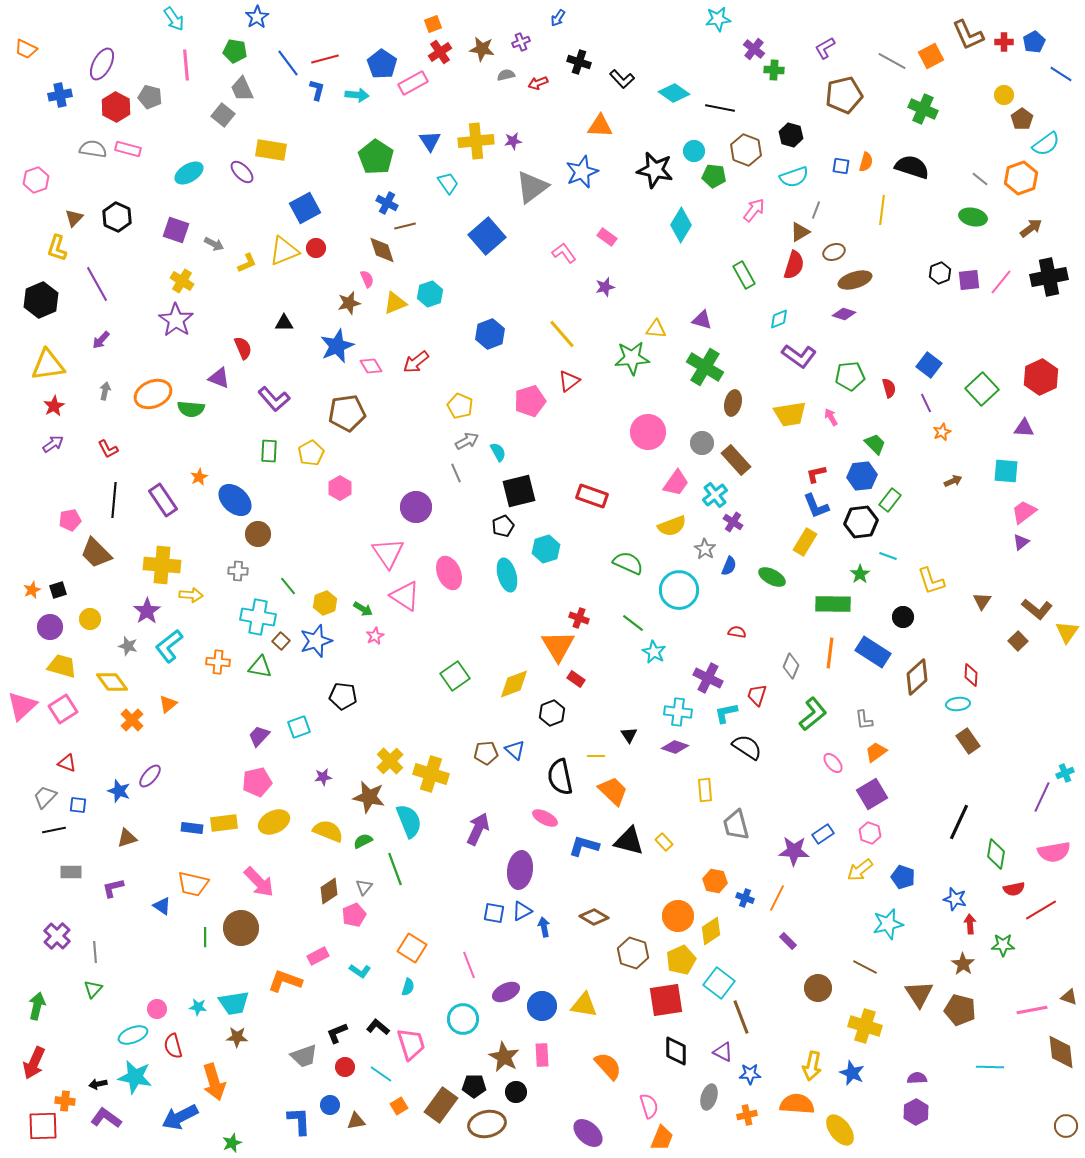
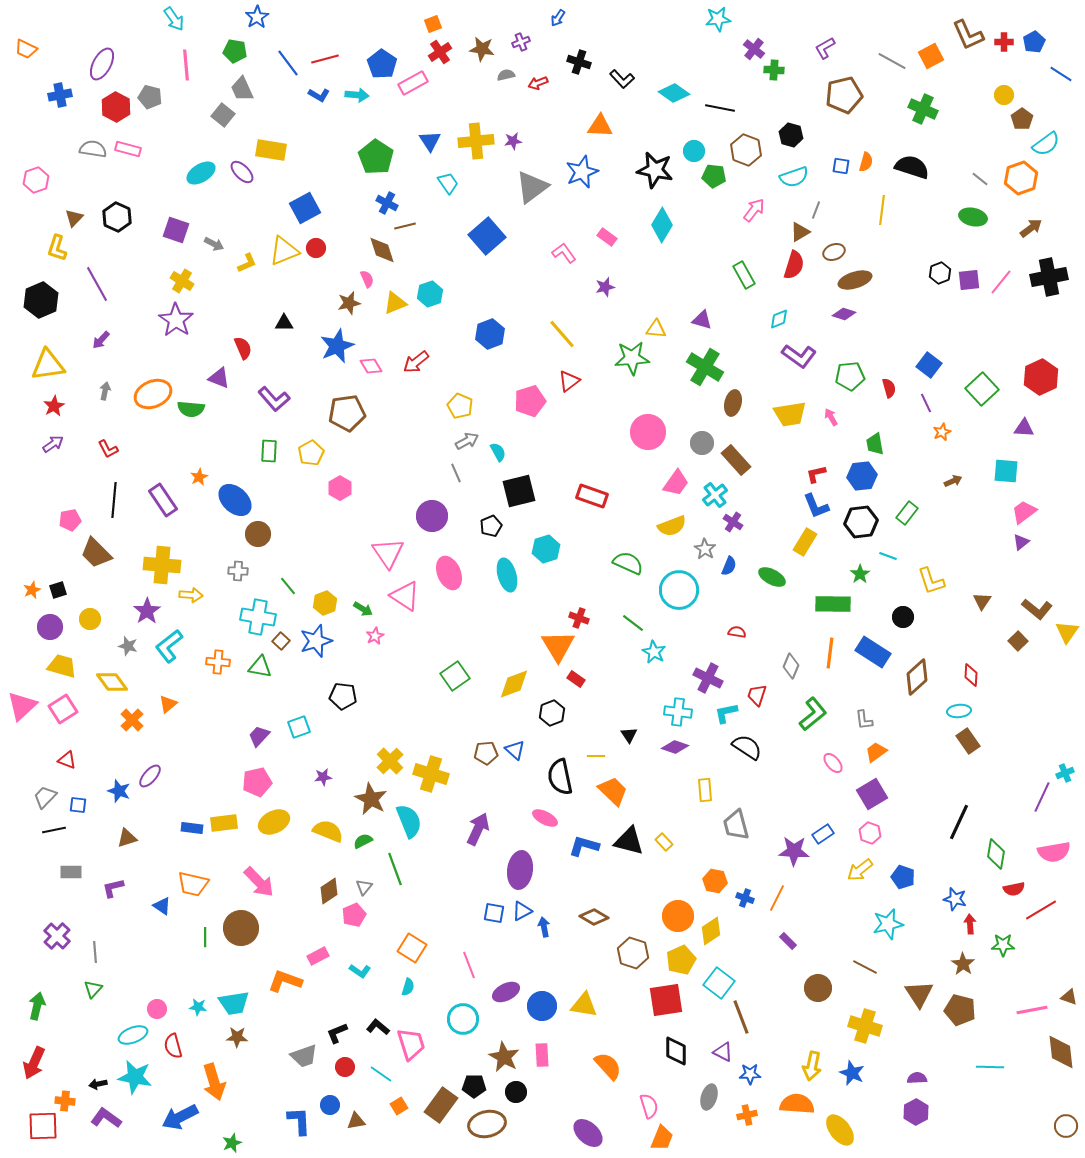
blue L-shape at (317, 90): moved 2 px right, 5 px down; rotated 105 degrees clockwise
cyan ellipse at (189, 173): moved 12 px right
cyan diamond at (681, 225): moved 19 px left
green trapezoid at (875, 444): rotated 145 degrees counterclockwise
green rectangle at (890, 500): moved 17 px right, 13 px down
purple circle at (416, 507): moved 16 px right, 9 px down
black pentagon at (503, 526): moved 12 px left
cyan ellipse at (958, 704): moved 1 px right, 7 px down
red triangle at (67, 763): moved 3 px up
brown star at (369, 797): moved 2 px right, 2 px down; rotated 16 degrees clockwise
